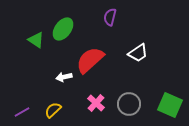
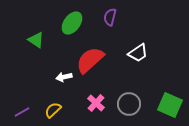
green ellipse: moved 9 px right, 6 px up
